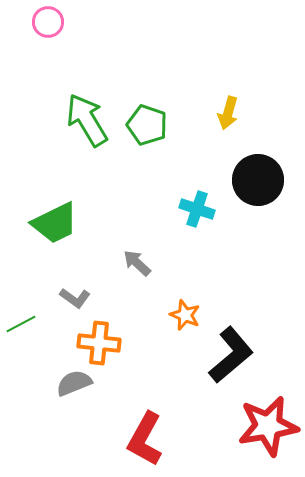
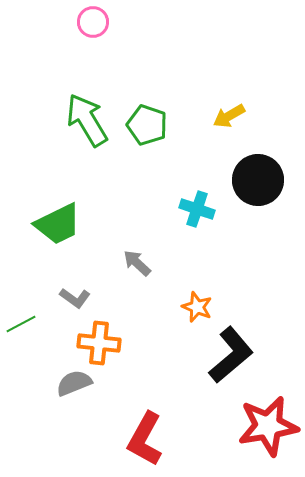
pink circle: moved 45 px right
yellow arrow: moved 1 px right, 3 px down; rotated 44 degrees clockwise
green trapezoid: moved 3 px right, 1 px down
orange star: moved 12 px right, 8 px up
